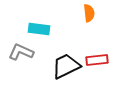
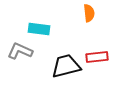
gray L-shape: moved 1 px left, 1 px up
red rectangle: moved 3 px up
black trapezoid: rotated 12 degrees clockwise
